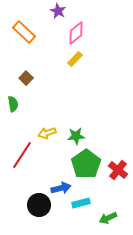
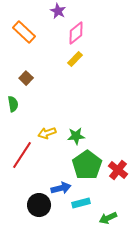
green pentagon: moved 1 px right, 1 px down
